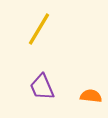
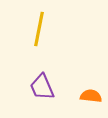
yellow line: rotated 20 degrees counterclockwise
